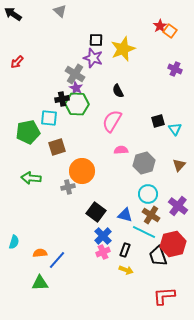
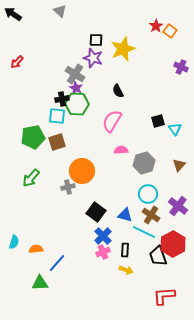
red star at (160, 26): moved 4 px left
purple cross at (175, 69): moved 6 px right, 2 px up
cyan square at (49, 118): moved 8 px right, 2 px up
green pentagon at (28, 132): moved 5 px right, 5 px down
brown square at (57, 147): moved 5 px up
green arrow at (31, 178): rotated 54 degrees counterclockwise
red hexagon at (173, 244): rotated 15 degrees counterclockwise
black rectangle at (125, 250): rotated 16 degrees counterclockwise
orange semicircle at (40, 253): moved 4 px left, 4 px up
blue line at (57, 260): moved 3 px down
